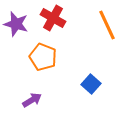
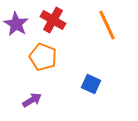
red cross: moved 2 px down
purple star: rotated 15 degrees clockwise
blue square: rotated 18 degrees counterclockwise
